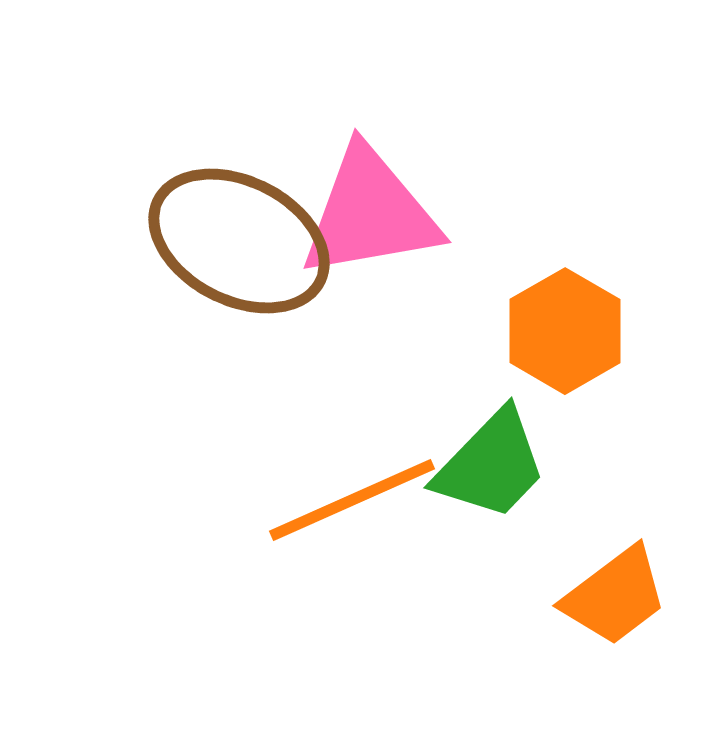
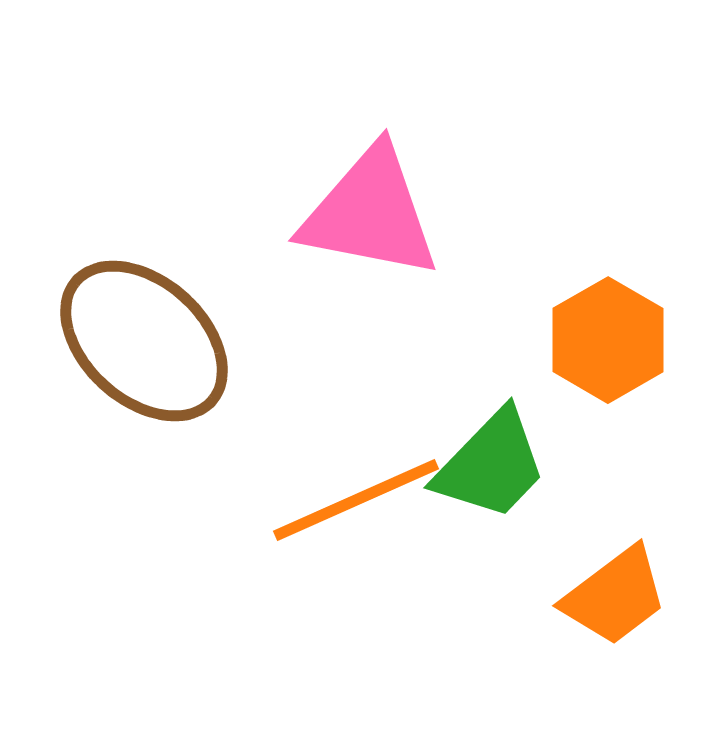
pink triangle: rotated 21 degrees clockwise
brown ellipse: moved 95 px left, 100 px down; rotated 15 degrees clockwise
orange hexagon: moved 43 px right, 9 px down
orange line: moved 4 px right
